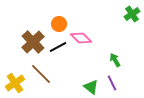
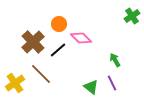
green cross: moved 2 px down
black line: moved 3 px down; rotated 12 degrees counterclockwise
